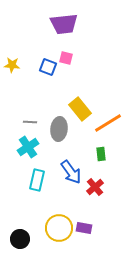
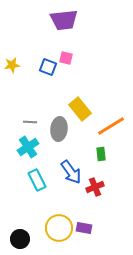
purple trapezoid: moved 4 px up
yellow star: rotated 14 degrees counterclockwise
orange line: moved 3 px right, 3 px down
cyan rectangle: rotated 40 degrees counterclockwise
red cross: rotated 18 degrees clockwise
